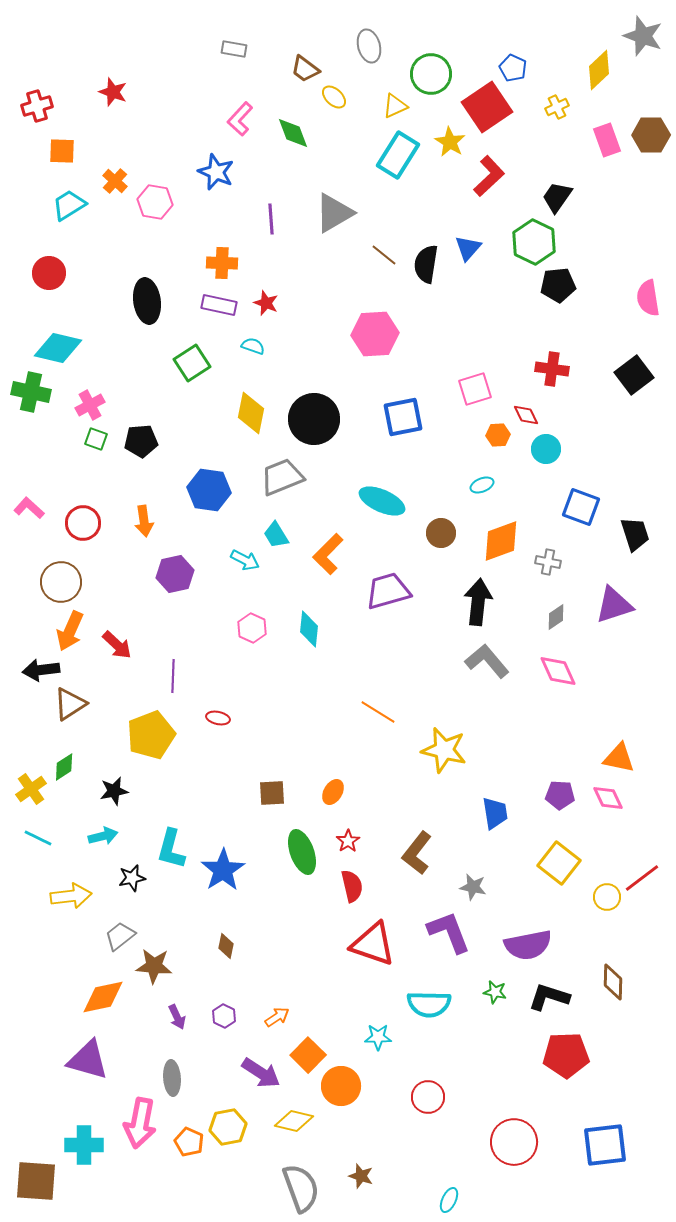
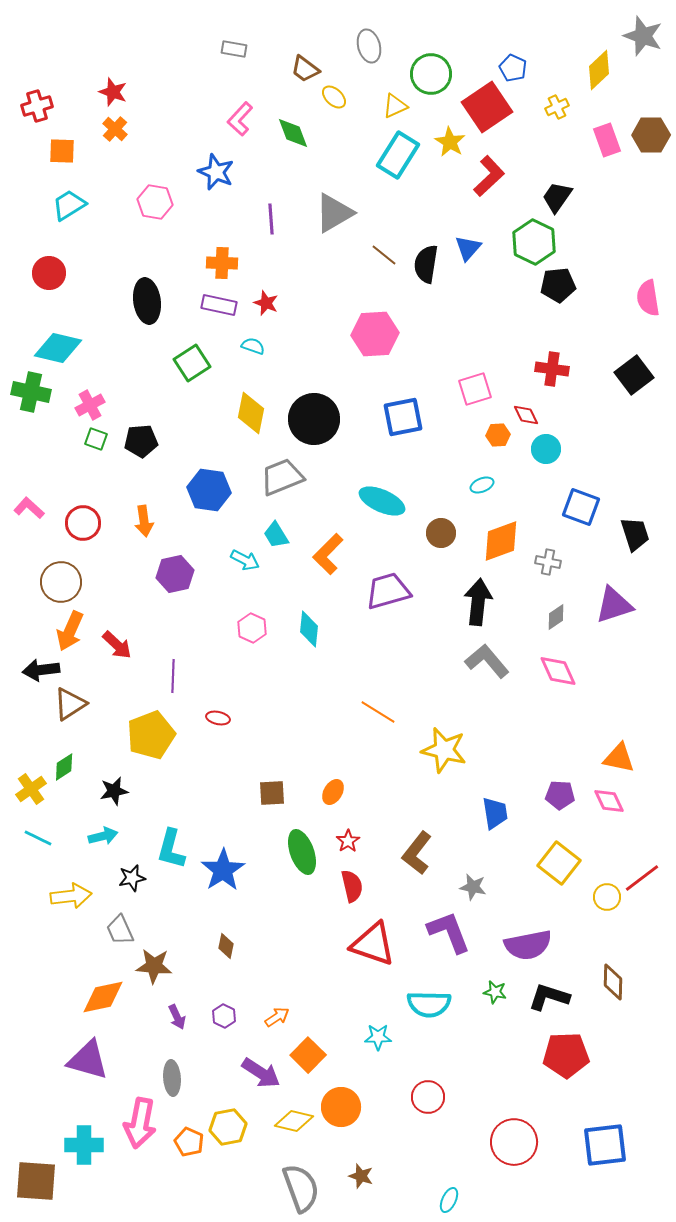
orange cross at (115, 181): moved 52 px up
pink diamond at (608, 798): moved 1 px right, 3 px down
gray trapezoid at (120, 936): moved 6 px up; rotated 76 degrees counterclockwise
orange circle at (341, 1086): moved 21 px down
